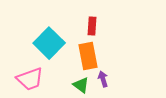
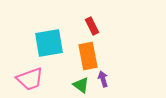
red rectangle: rotated 30 degrees counterclockwise
cyan square: rotated 36 degrees clockwise
